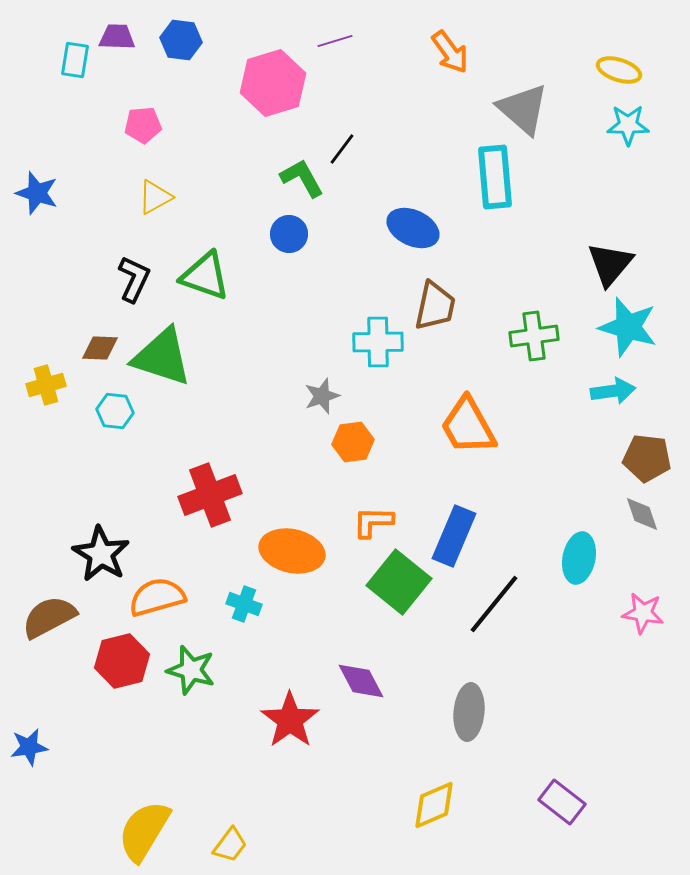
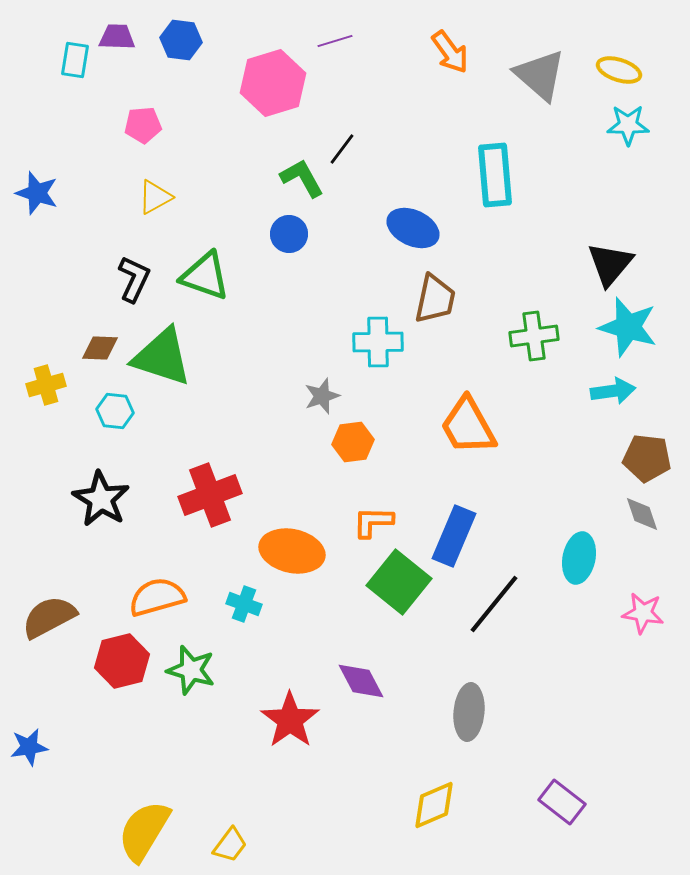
gray triangle at (523, 109): moved 17 px right, 34 px up
cyan rectangle at (495, 177): moved 2 px up
brown trapezoid at (435, 306): moved 7 px up
black star at (101, 554): moved 55 px up
